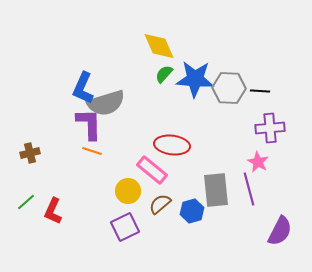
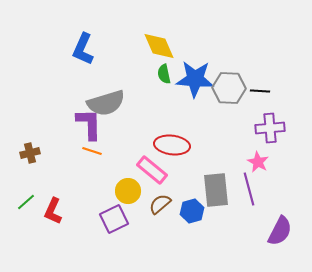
green semicircle: rotated 54 degrees counterclockwise
blue L-shape: moved 39 px up
purple square: moved 11 px left, 8 px up
